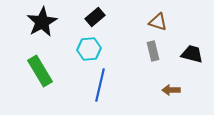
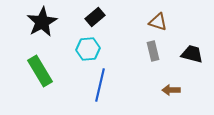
cyan hexagon: moved 1 px left
